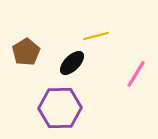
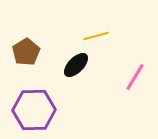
black ellipse: moved 4 px right, 2 px down
pink line: moved 1 px left, 3 px down
purple hexagon: moved 26 px left, 2 px down
